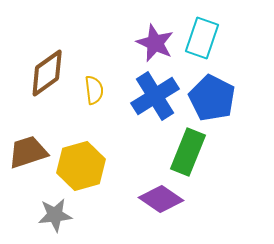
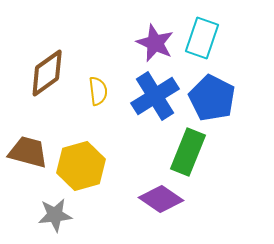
yellow semicircle: moved 4 px right, 1 px down
brown trapezoid: rotated 33 degrees clockwise
